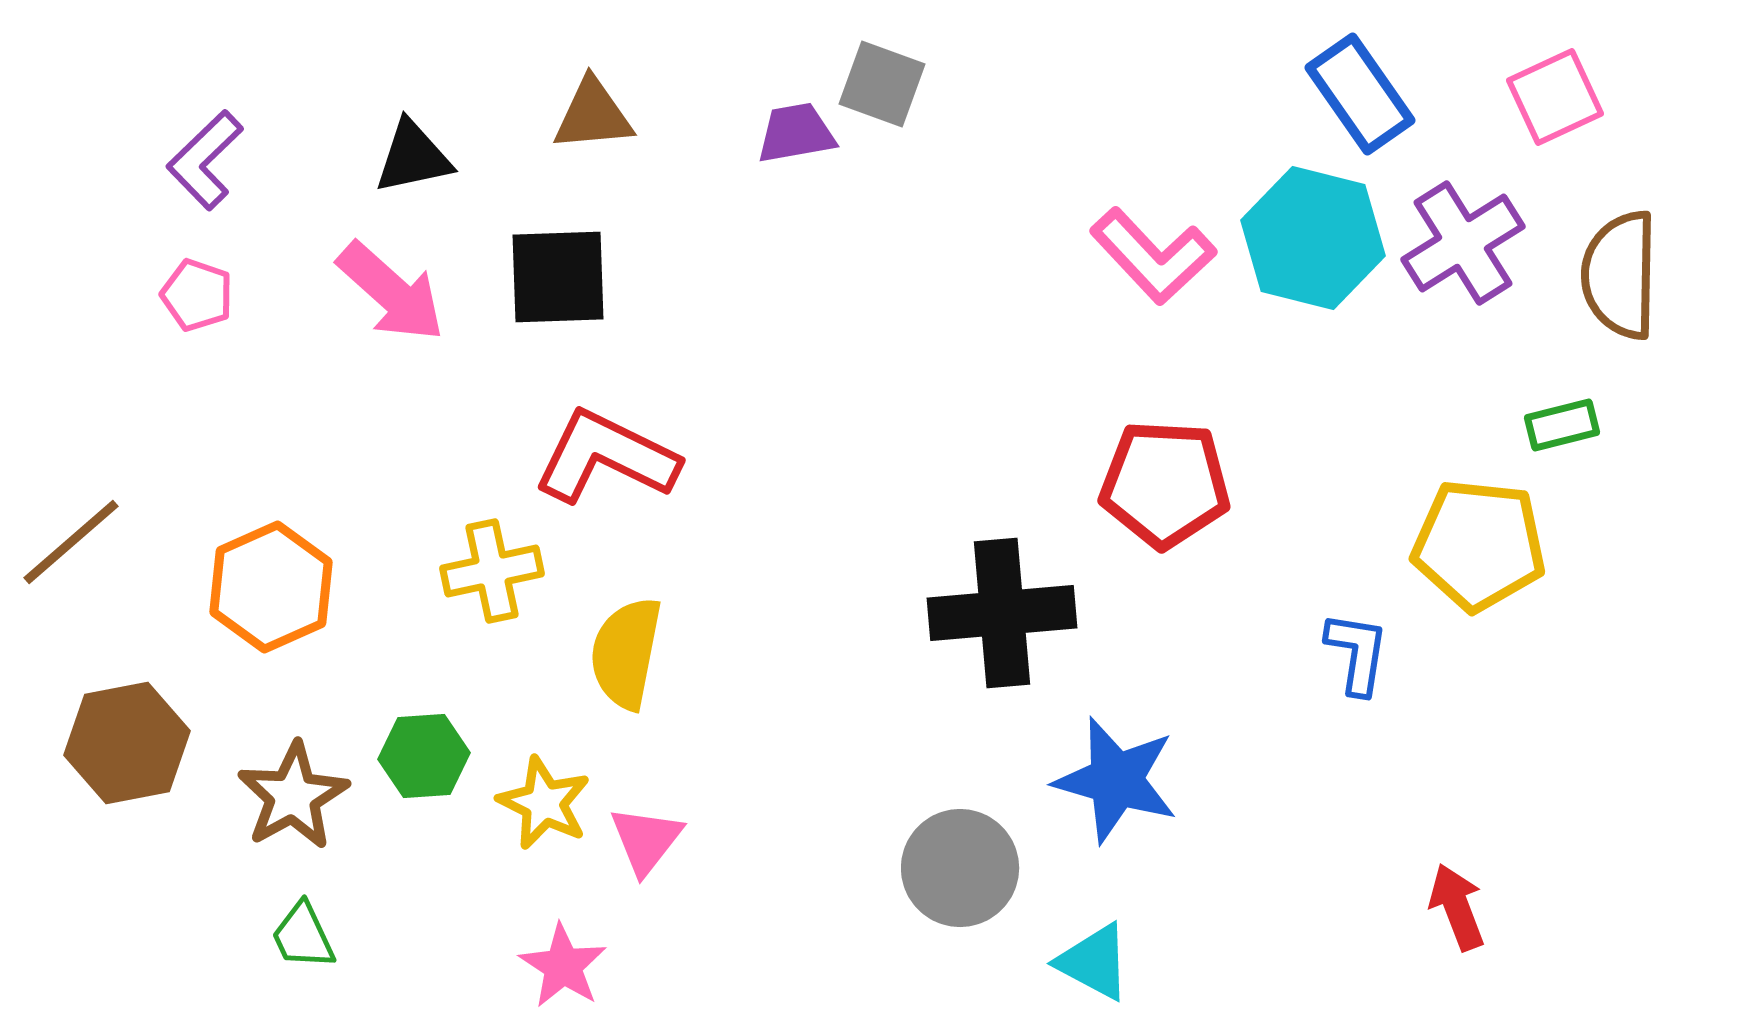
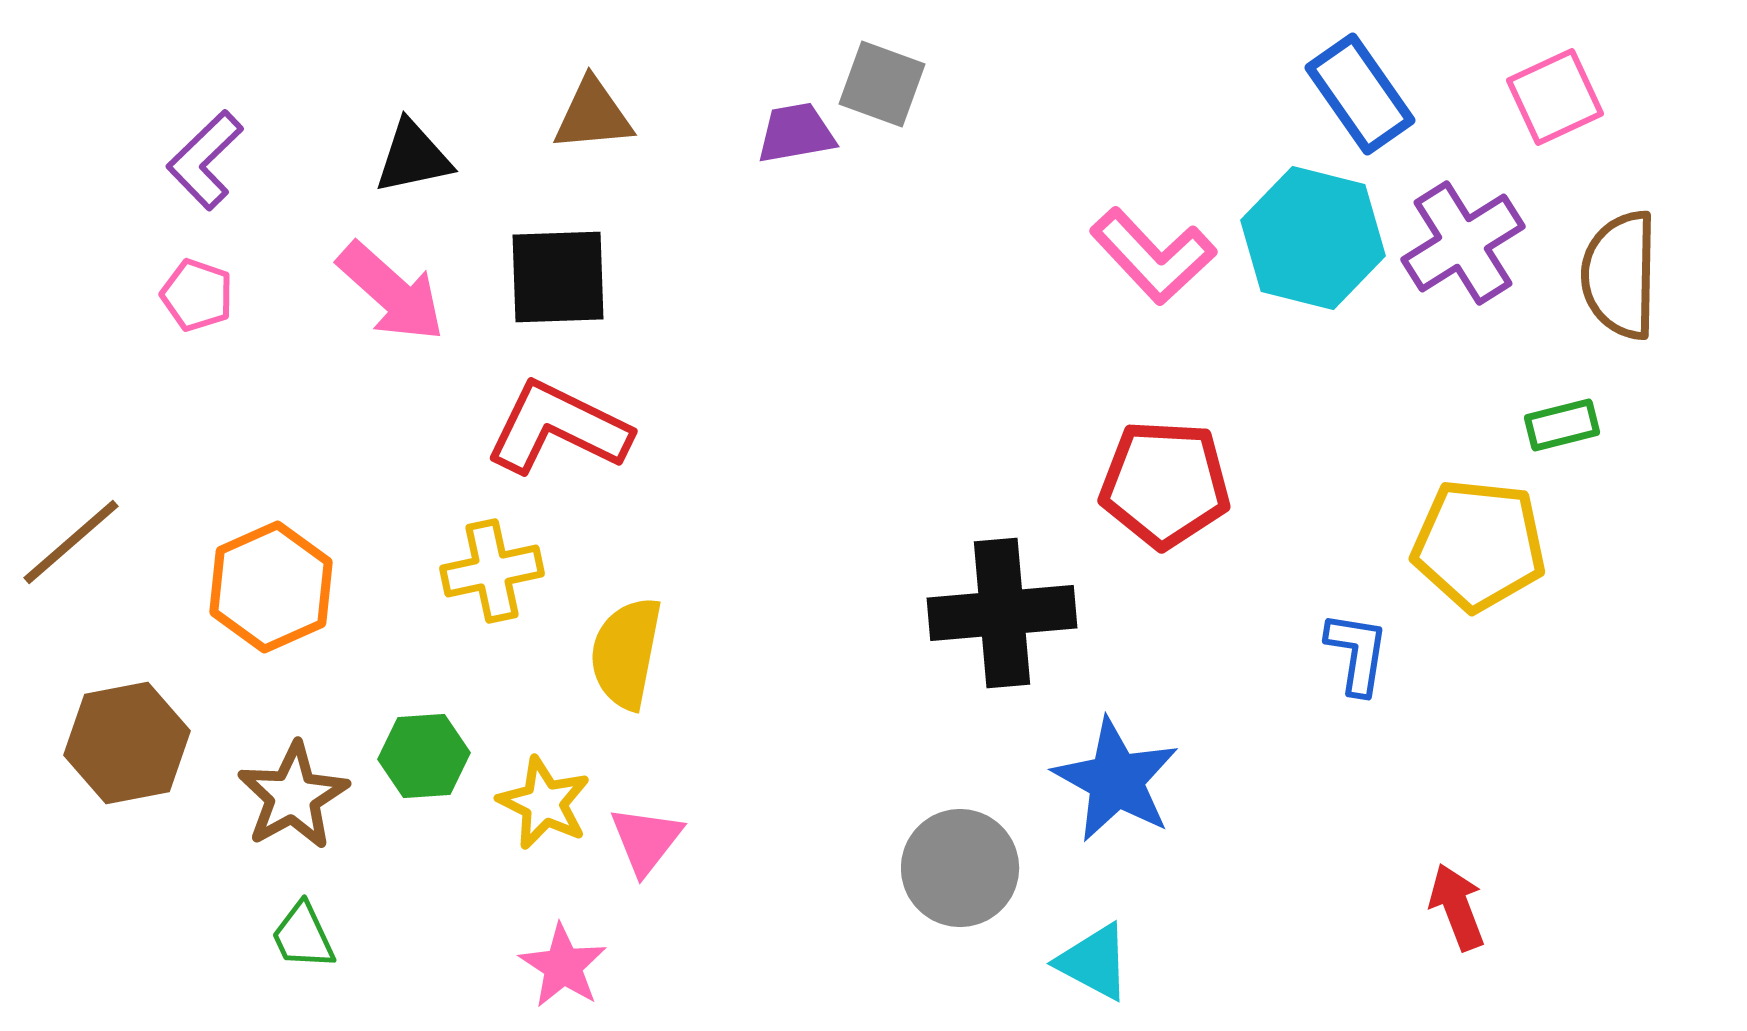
red L-shape: moved 48 px left, 29 px up
blue star: rotated 13 degrees clockwise
